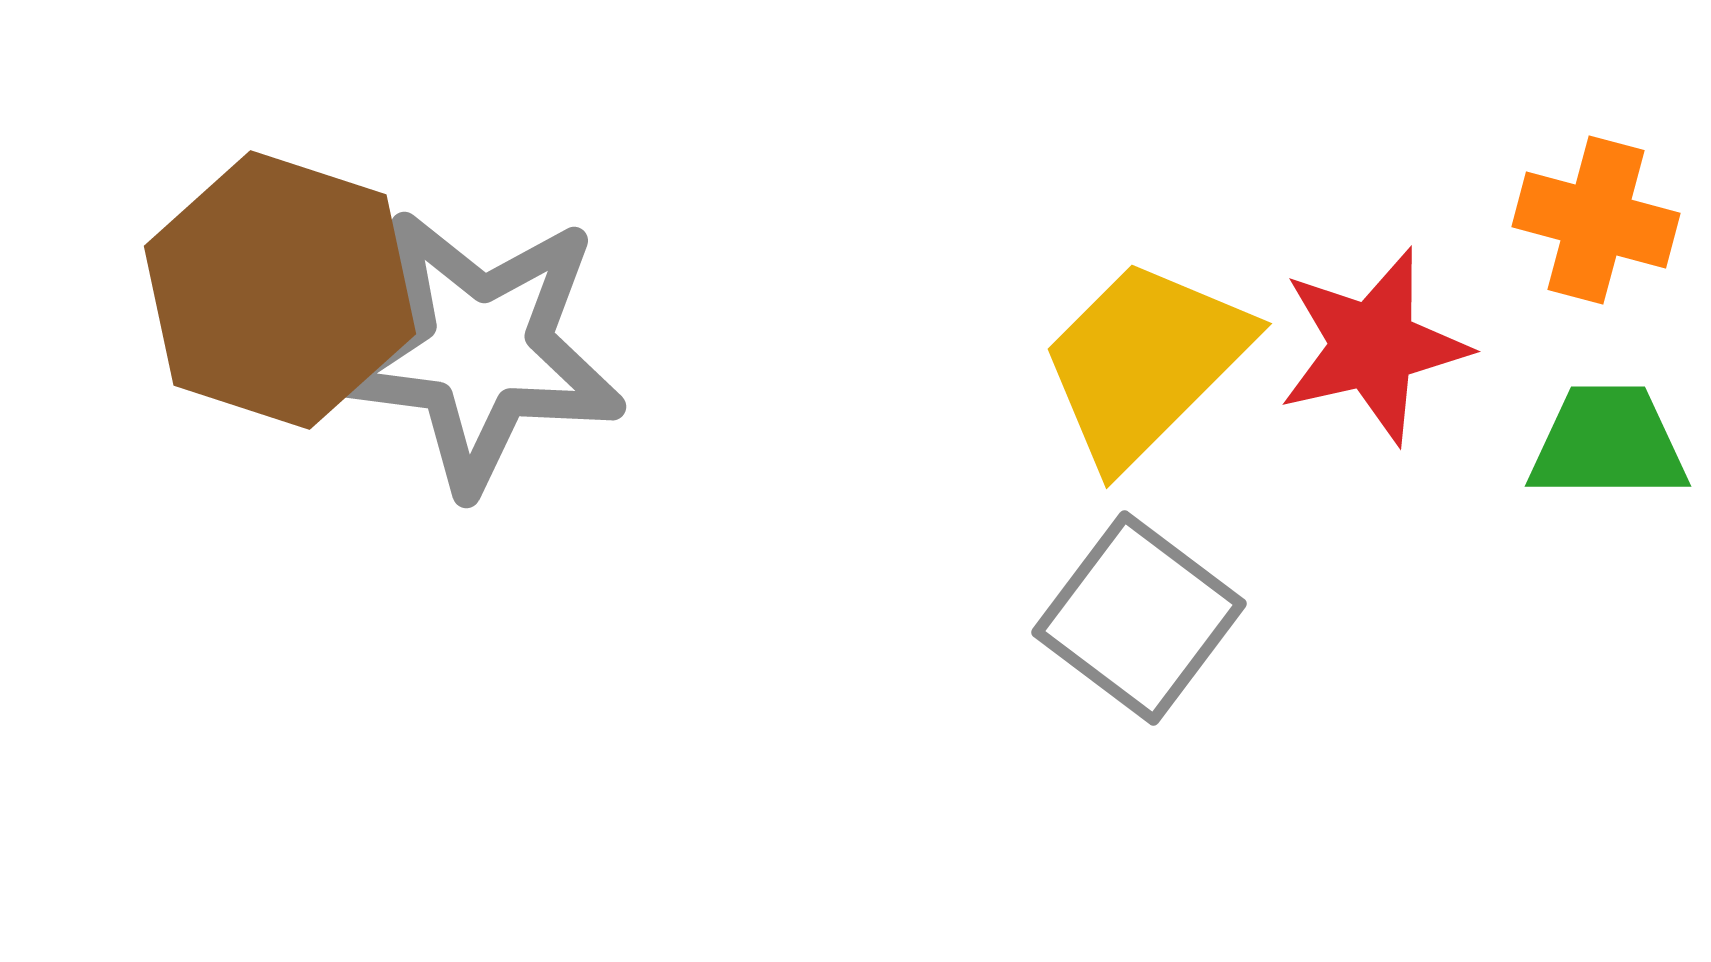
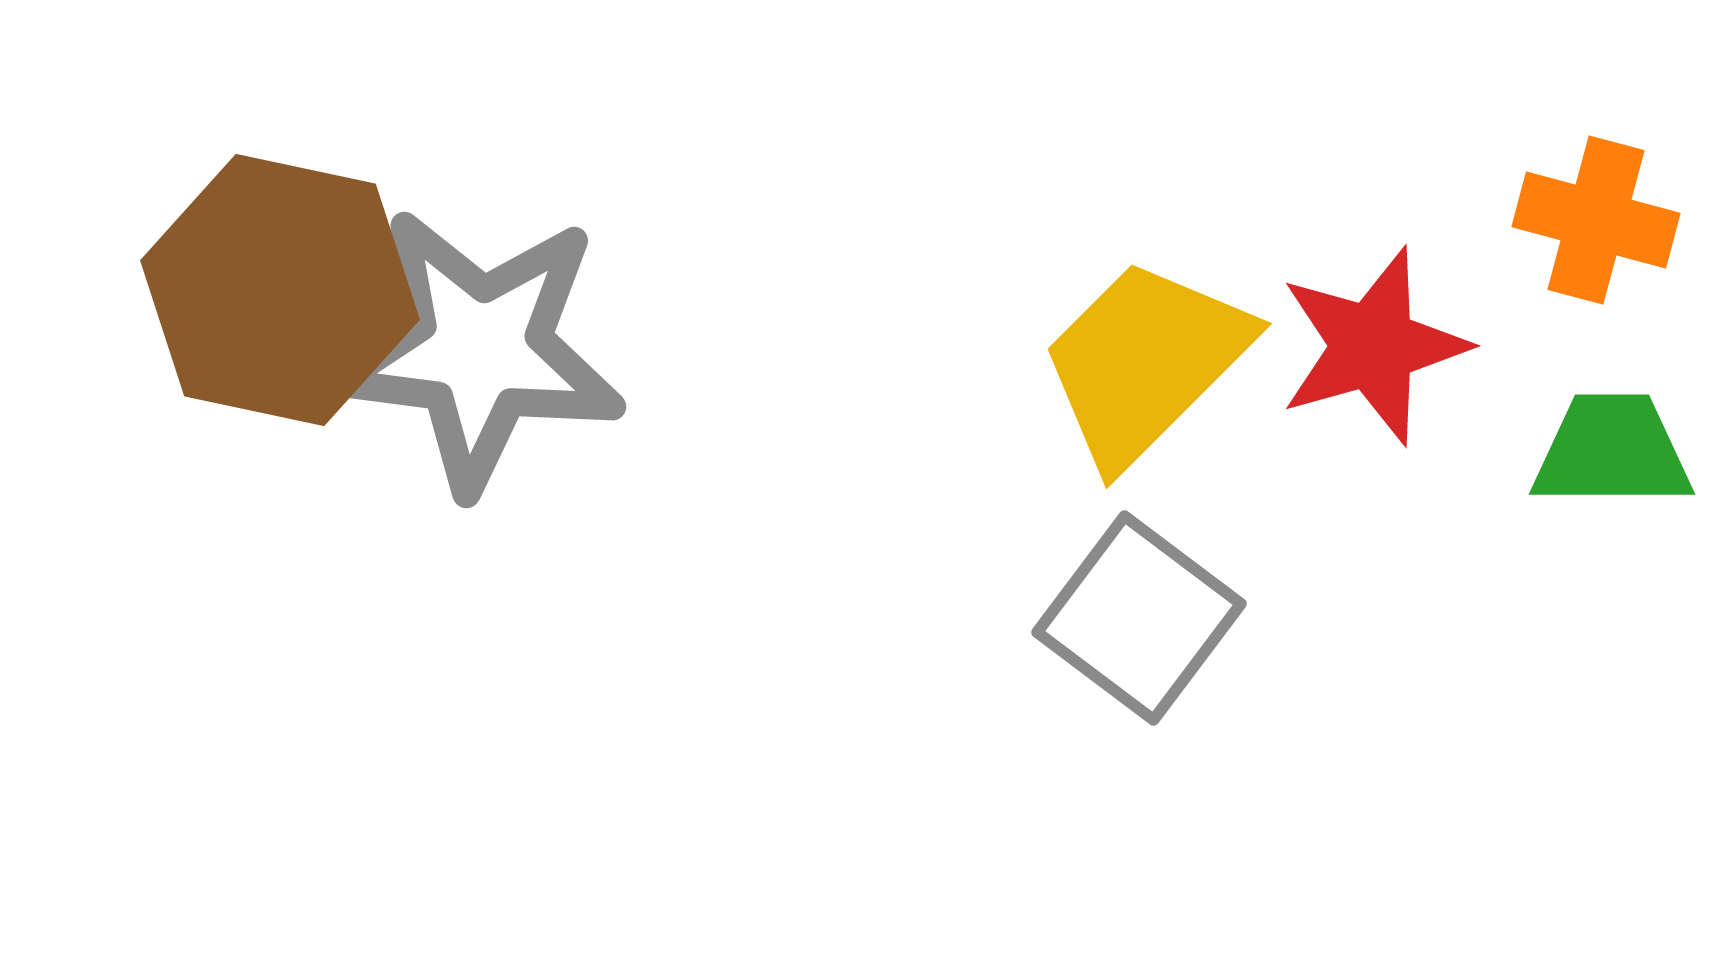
brown hexagon: rotated 6 degrees counterclockwise
red star: rotated 3 degrees counterclockwise
green trapezoid: moved 4 px right, 8 px down
